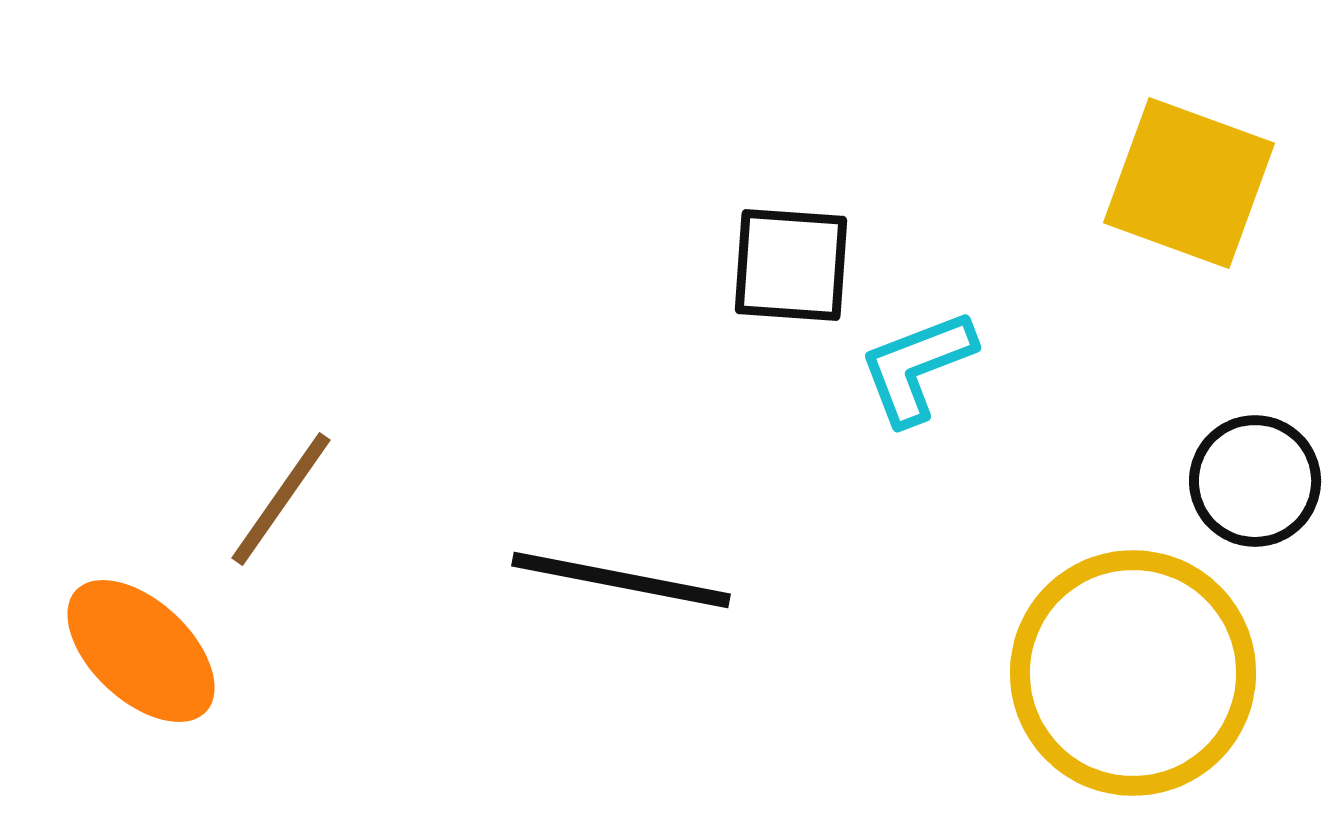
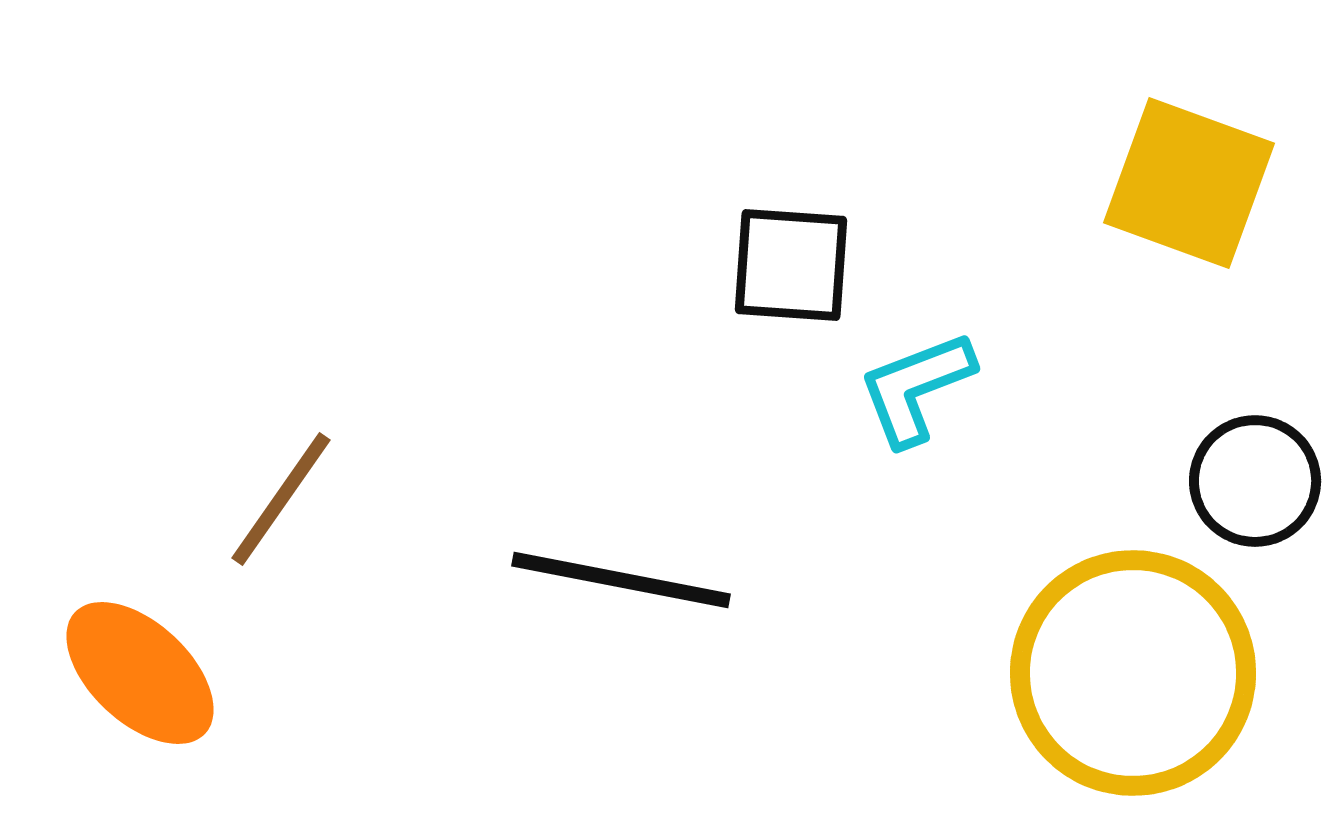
cyan L-shape: moved 1 px left, 21 px down
orange ellipse: moved 1 px left, 22 px down
